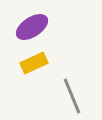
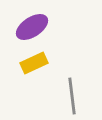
gray line: rotated 15 degrees clockwise
